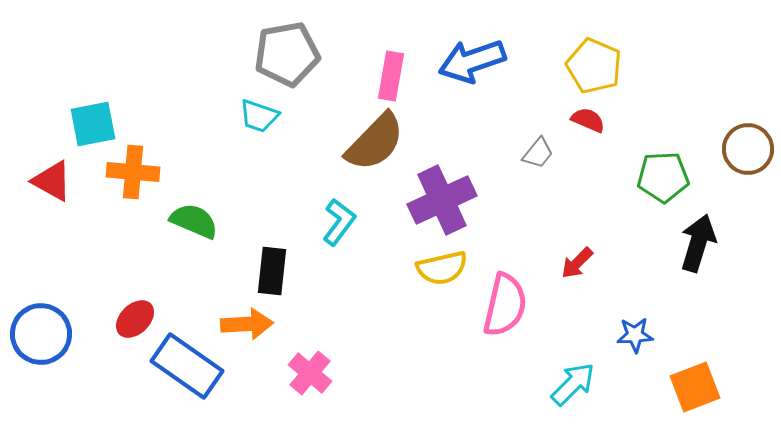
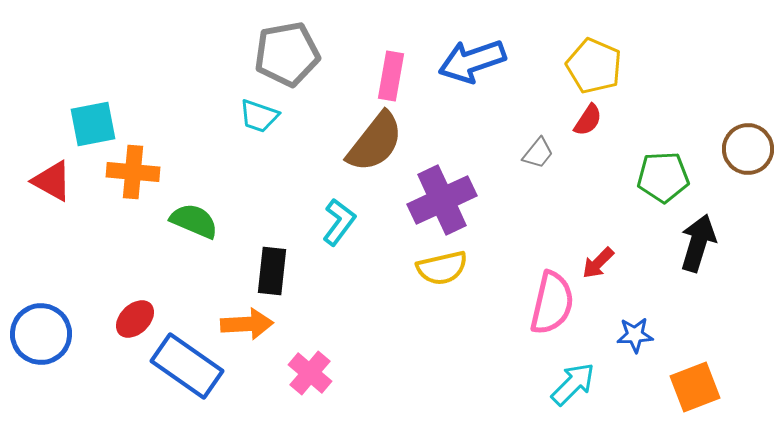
red semicircle: rotated 100 degrees clockwise
brown semicircle: rotated 6 degrees counterclockwise
red arrow: moved 21 px right
pink semicircle: moved 47 px right, 2 px up
